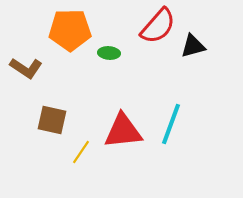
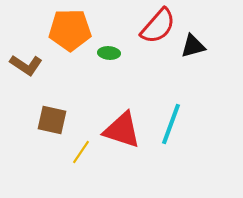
brown L-shape: moved 3 px up
red triangle: moved 1 px left, 1 px up; rotated 24 degrees clockwise
